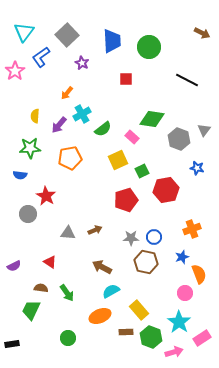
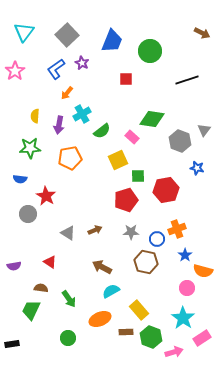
blue trapezoid at (112, 41): rotated 25 degrees clockwise
green circle at (149, 47): moved 1 px right, 4 px down
blue L-shape at (41, 57): moved 15 px right, 12 px down
black line at (187, 80): rotated 45 degrees counterclockwise
purple arrow at (59, 125): rotated 30 degrees counterclockwise
green semicircle at (103, 129): moved 1 px left, 2 px down
gray hexagon at (179, 139): moved 1 px right, 2 px down
green square at (142, 171): moved 4 px left, 5 px down; rotated 24 degrees clockwise
blue semicircle at (20, 175): moved 4 px down
orange cross at (192, 229): moved 15 px left
gray triangle at (68, 233): rotated 28 degrees clockwise
blue circle at (154, 237): moved 3 px right, 2 px down
gray star at (131, 238): moved 6 px up
blue star at (182, 257): moved 3 px right, 2 px up; rotated 16 degrees counterclockwise
purple semicircle at (14, 266): rotated 16 degrees clockwise
orange semicircle at (199, 274): moved 4 px right, 3 px up; rotated 126 degrees clockwise
green arrow at (67, 293): moved 2 px right, 6 px down
pink circle at (185, 293): moved 2 px right, 5 px up
orange ellipse at (100, 316): moved 3 px down
cyan star at (179, 322): moved 4 px right, 4 px up
